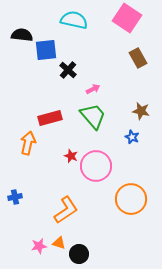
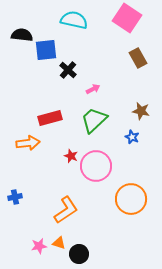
green trapezoid: moved 1 px right, 4 px down; rotated 92 degrees counterclockwise
orange arrow: rotated 70 degrees clockwise
